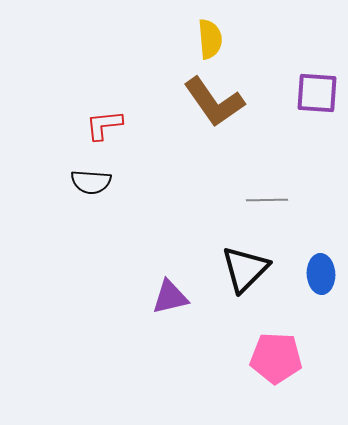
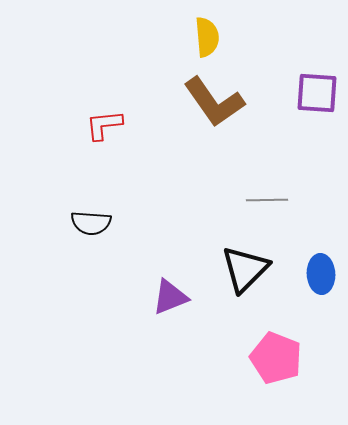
yellow semicircle: moved 3 px left, 2 px up
black semicircle: moved 41 px down
purple triangle: rotated 9 degrees counterclockwise
pink pentagon: rotated 18 degrees clockwise
